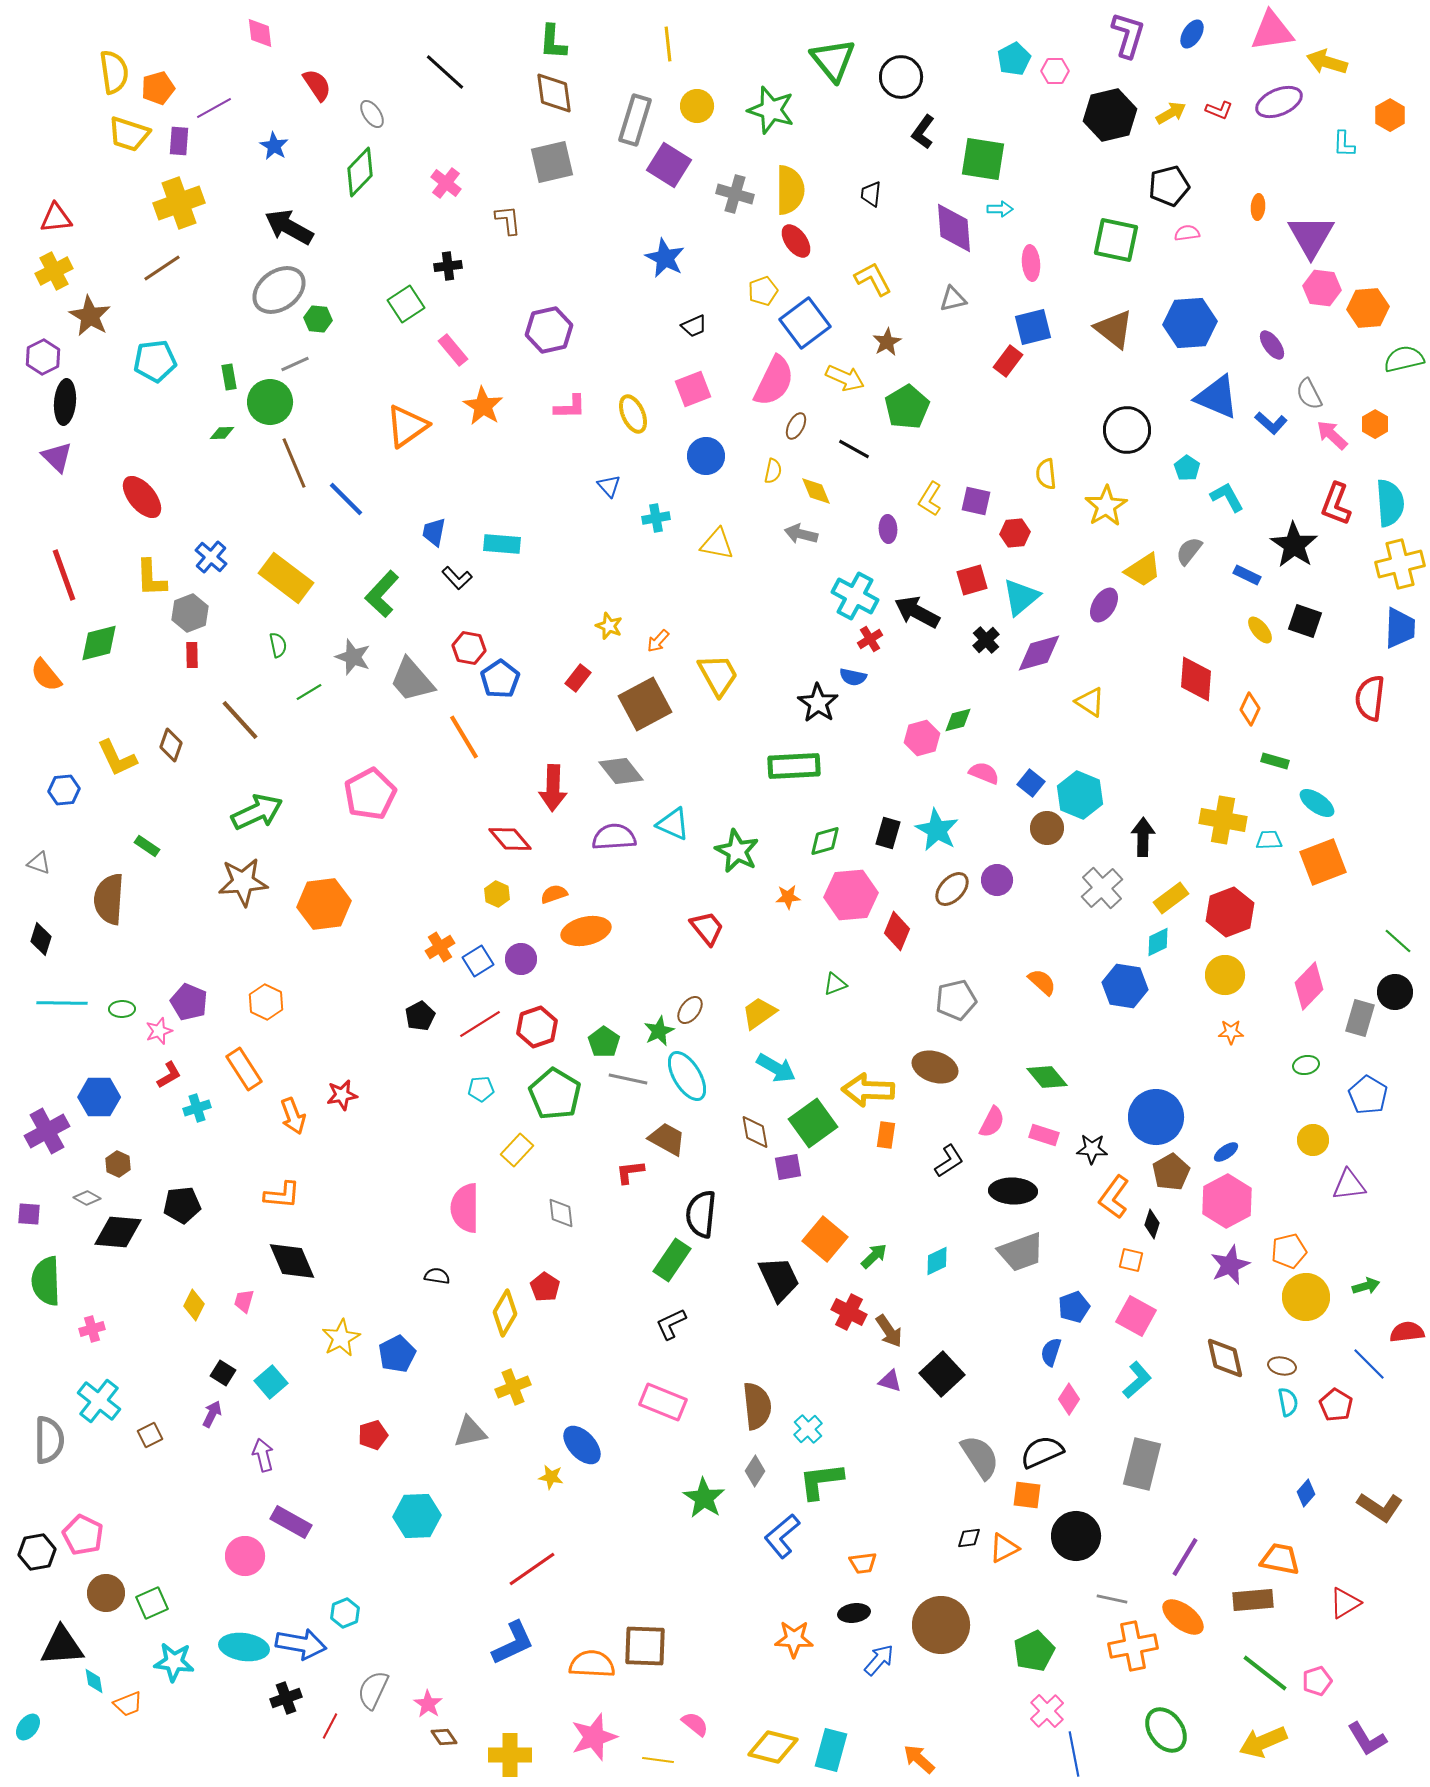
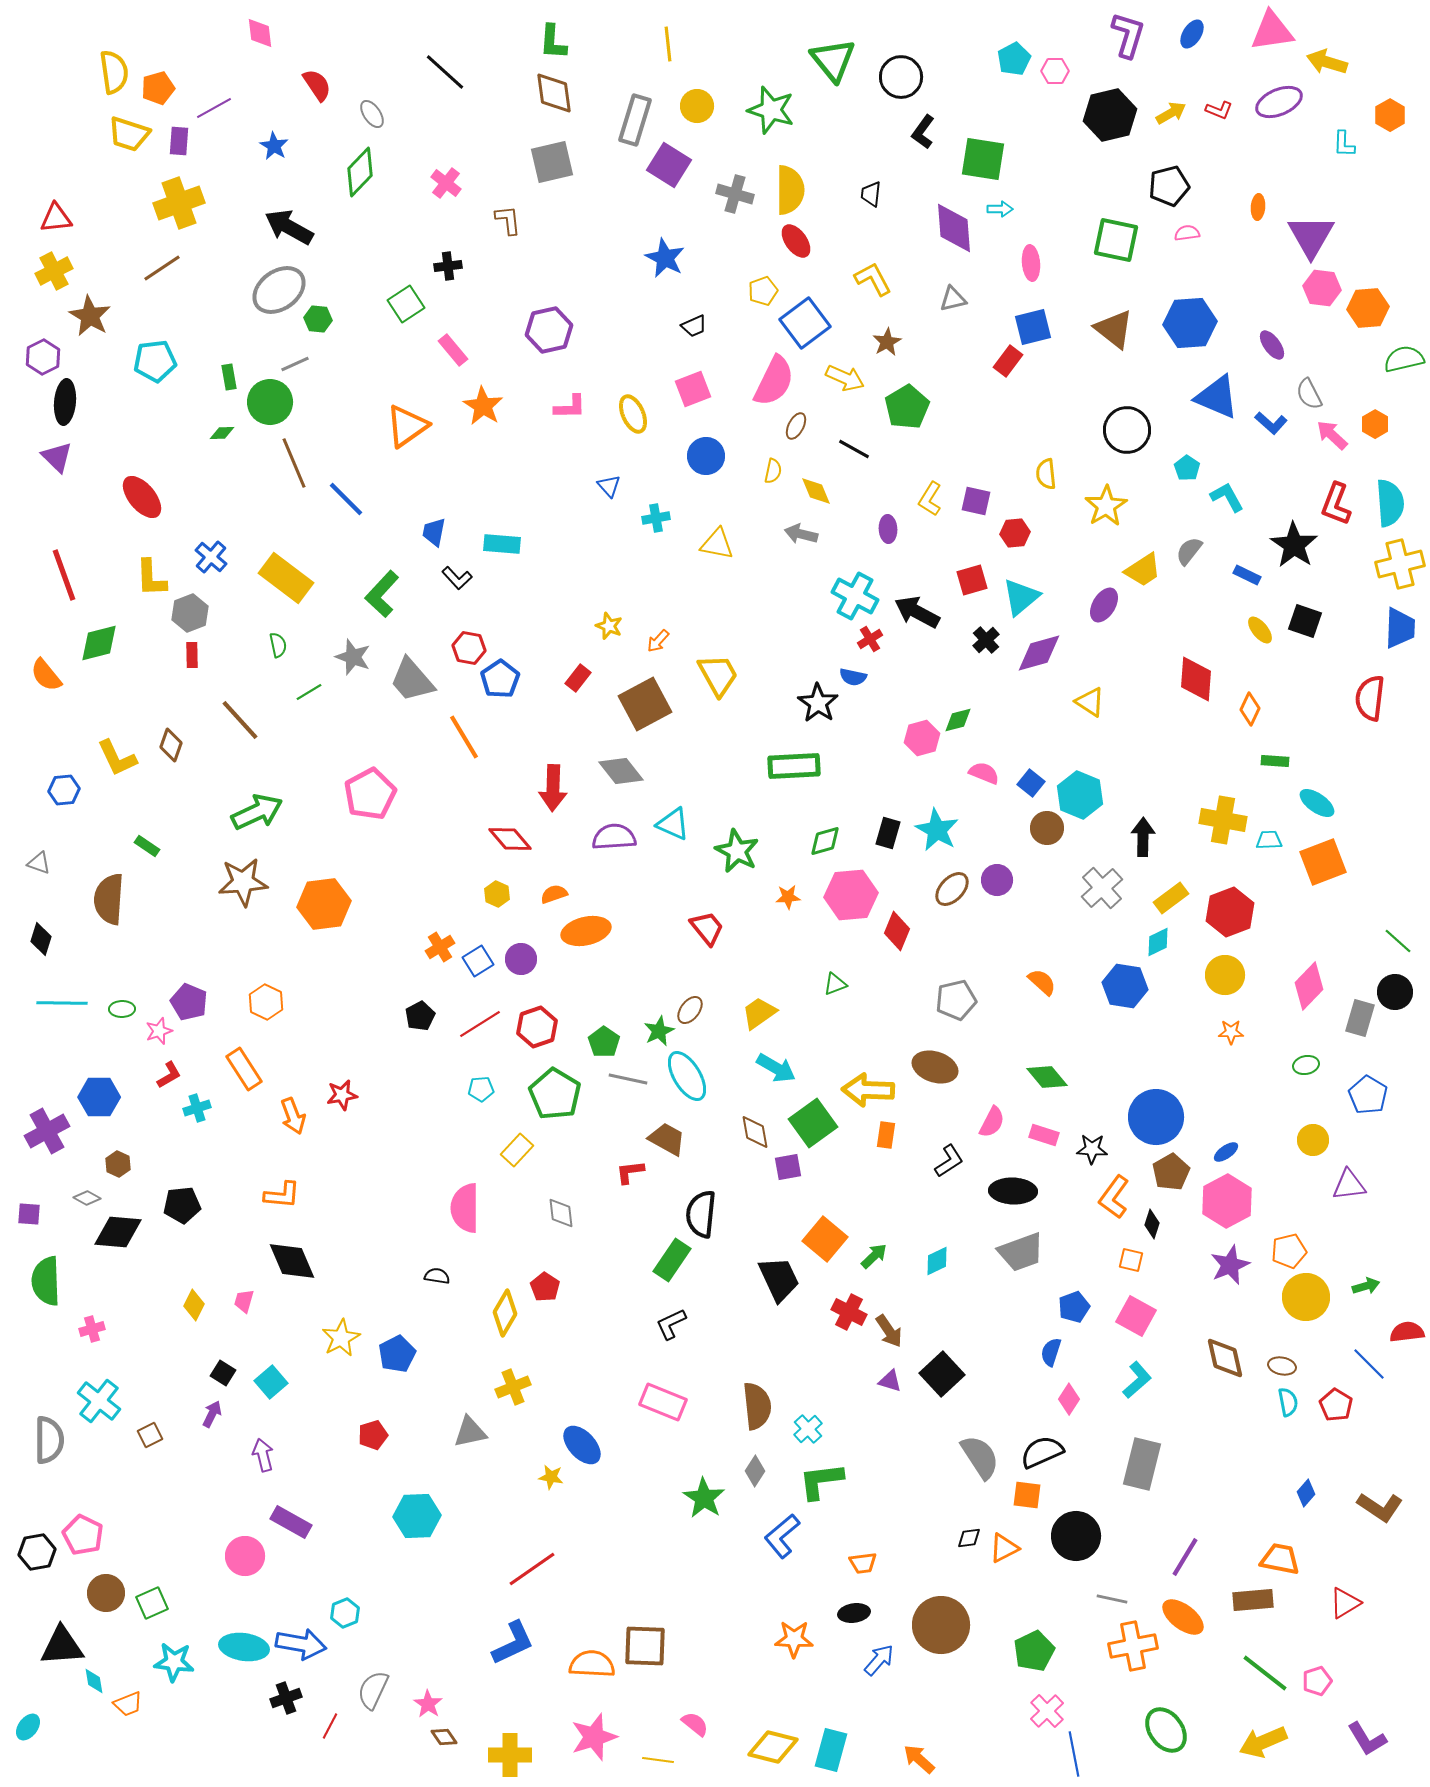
green rectangle at (1275, 761): rotated 12 degrees counterclockwise
